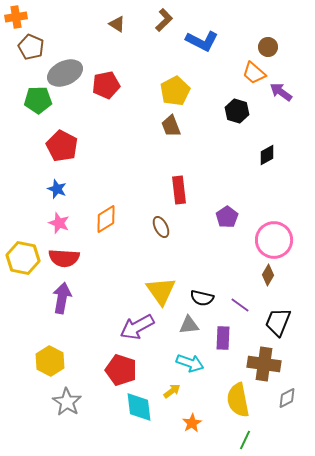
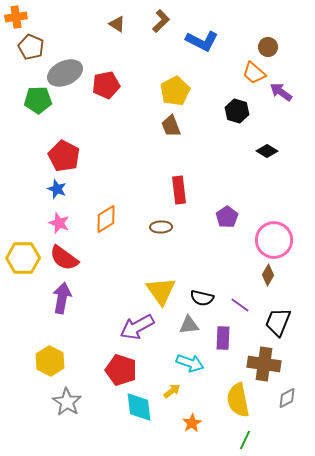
brown L-shape at (164, 20): moved 3 px left, 1 px down
red pentagon at (62, 146): moved 2 px right, 10 px down
black diamond at (267, 155): moved 4 px up; rotated 60 degrees clockwise
brown ellipse at (161, 227): rotated 65 degrees counterclockwise
yellow hexagon at (23, 258): rotated 12 degrees counterclockwise
red semicircle at (64, 258): rotated 32 degrees clockwise
